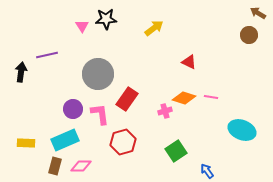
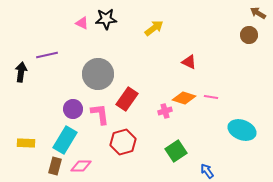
pink triangle: moved 3 px up; rotated 32 degrees counterclockwise
cyan rectangle: rotated 36 degrees counterclockwise
